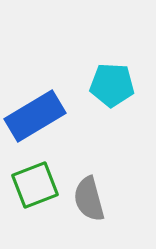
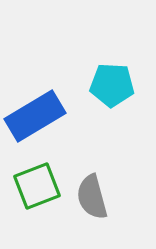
green square: moved 2 px right, 1 px down
gray semicircle: moved 3 px right, 2 px up
